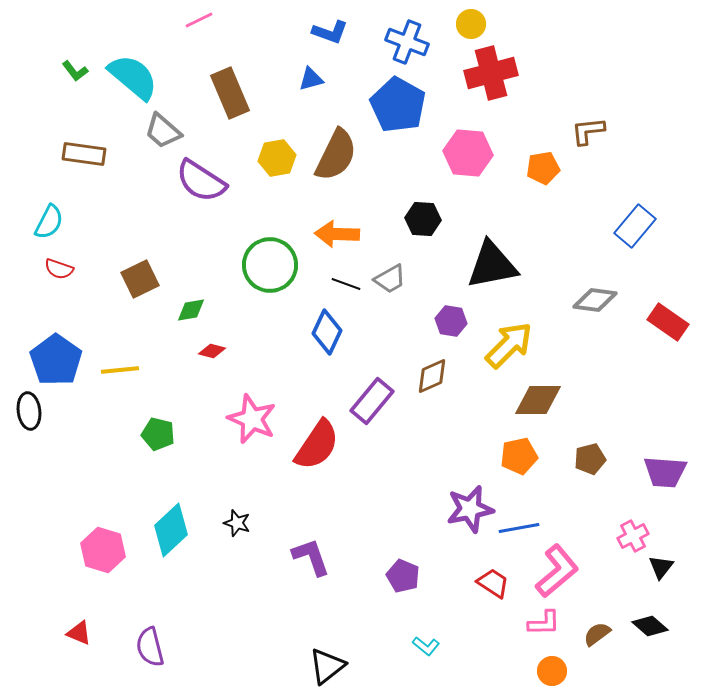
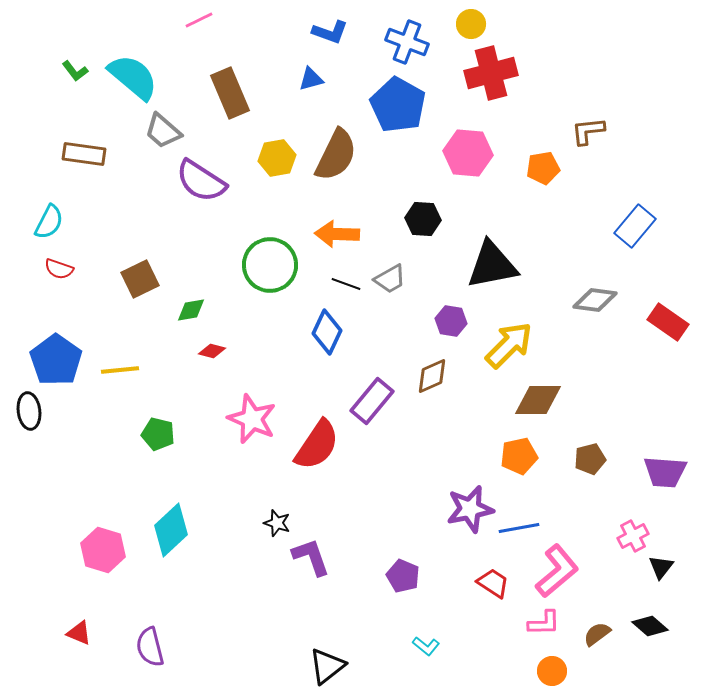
black star at (237, 523): moved 40 px right
